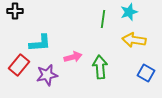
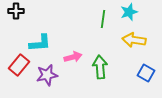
black cross: moved 1 px right
